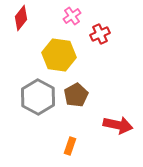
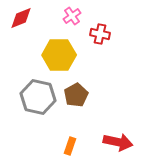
red diamond: rotated 30 degrees clockwise
red cross: rotated 36 degrees clockwise
yellow hexagon: rotated 8 degrees counterclockwise
gray hexagon: rotated 16 degrees counterclockwise
red arrow: moved 17 px down
